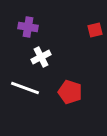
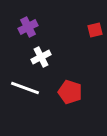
purple cross: rotated 36 degrees counterclockwise
